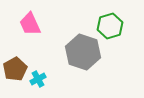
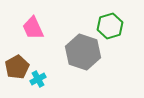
pink trapezoid: moved 3 px right, 4 px down
brown pentagon: moved 2 px right, 2 px up
